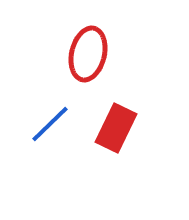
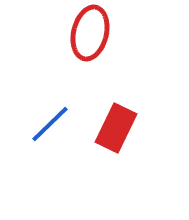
red ellipse: moved 2 px right, 21 px up
